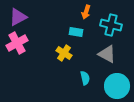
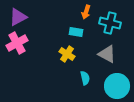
cyan cross: moved 1 px left, 2 px up
yellow cross: moved 3 px right, 1 px down
